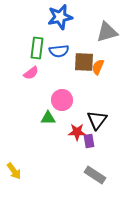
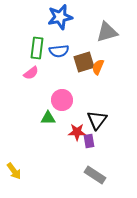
brown square: rotated 20 degrees counterclockwise
